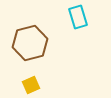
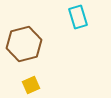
brown hexagon: moved 6 px left, 1 px down
